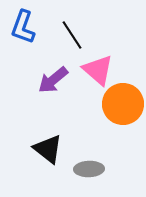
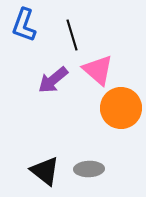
blue L-shape: moved 1 px right, 2 px up
black line: rotated 16 degrees clockwise
orange circle: moved 2 px left, 4 px down
black triangle: moved 3 px left, 22 px down
